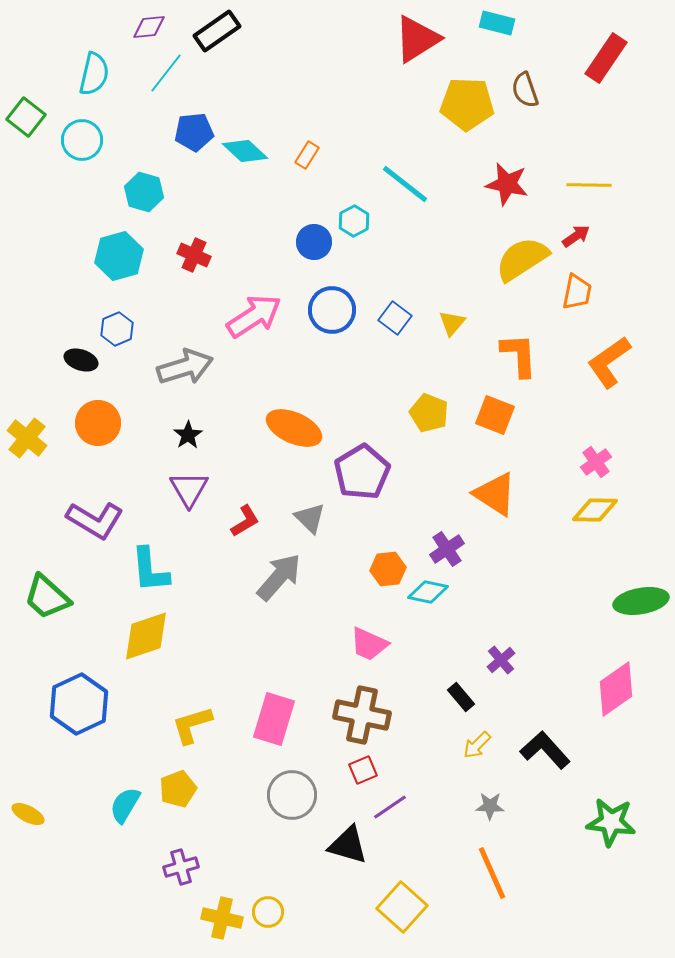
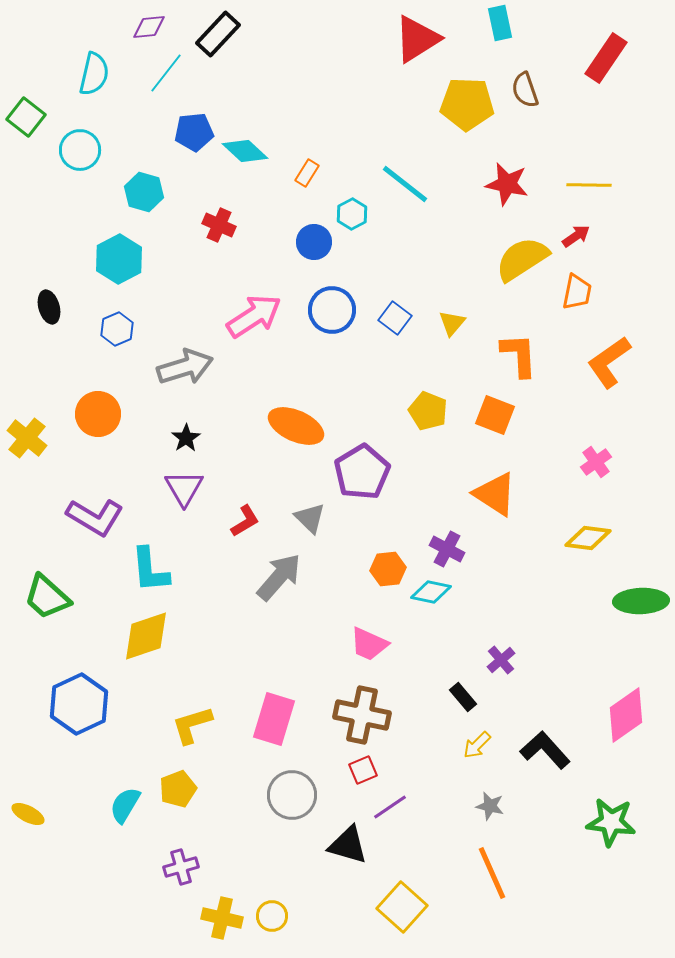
cyan rectangle at (497, 23): moved 3 px right; rotated 64 degrees clockwise
black rectangle at (217, 31): moved 1 px right, 3 px down; rotated 12 degrees counterclockwise
cyan circle at (82, 140): moved 2 px left, 10 px down
orange rectangle at (307, 155): moved 18 px down
cyan hexagon at (354, 221): moved 2 px left, 7 px up
red cross at (194, 255): moved 25 px right, 30 px up
cyan hexagon at (119, 256): moved 3 px down; rotated 12 degrees counterclockwise
black ellipse at (81, 360): moved 32 px left, 53 px up; rotated 56 degrees clockwise
yellow pentagon at (429, 413): moved 1 px left, 2 px up
orange circle at (98, 423): moved 9 px up
orange ellipse at (294, 428): moved 2 px right, 2 px up
black star at (188, 435): moved 2 px left, 3 px down
purple triangle at (189, 489): moved 5 px left, 1 px up
yellow diamond at (595, 510): moved 7 px left, 28 px down; rotated 6 degrees clockwise
purple L-shape at (95, 520): moved 3 px up
purple cross at (447, 549): rotated 28 degrees counterclockwise
cyan diamond at (428, 592): moved 3 px right
green ellipse at (641, 601): rotated 8 degrees clockwise
pink diamond at (616, 689): moved 10 px right, 26 px down
black rectangle at (461, 697): moved 2 px right
gray star at (490, 806): rotated 12 degrees clockwise
yellow circle at (268, 912): moved 4 px right, 4 px down
